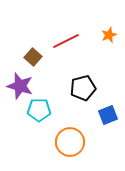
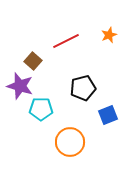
brown square: moved 4 px down
cyan pentagon: moved 2 px right, 1 px up
